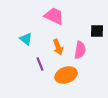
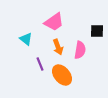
pink trapezoid: moved 6 px down; rotated 120 degrees clockwise
orange ellipse: moved 4 px left; rotated 70 degrees clockwise
